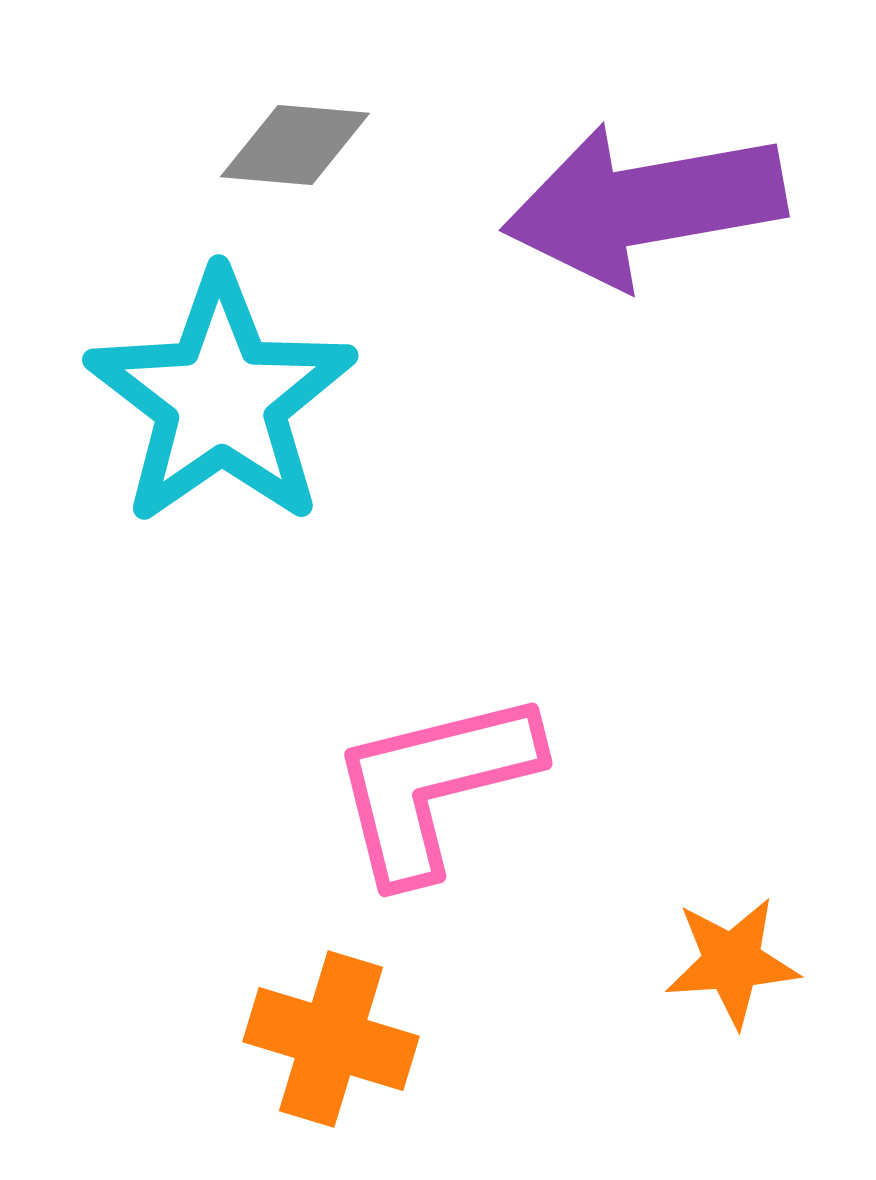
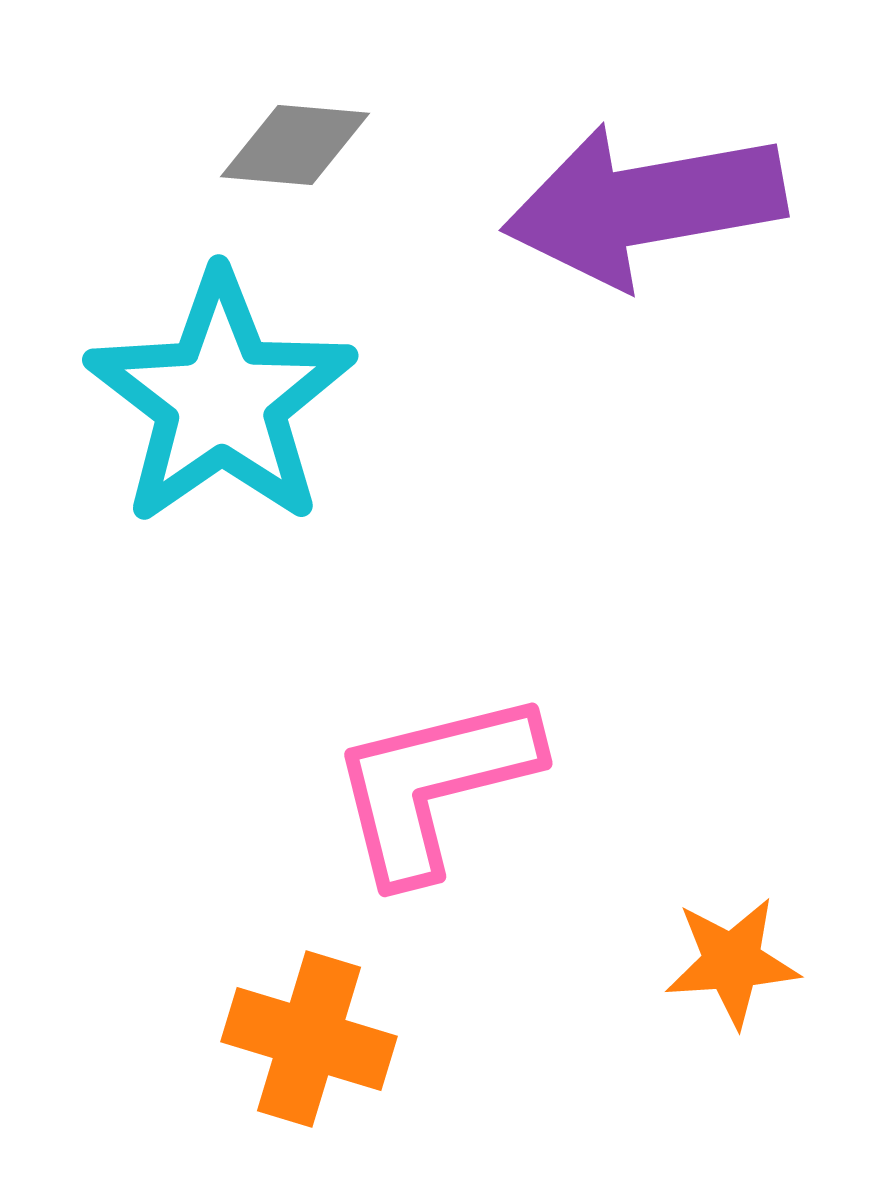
orange cross: moved 22 px left
